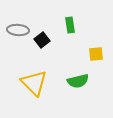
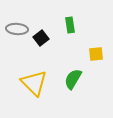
gray ellipse: moved 1 px left, 1 px up
black square: moved 1 px left, 2 px up
green semicircle: moved 5 px left, 2 px up; rotated 135 degrees clockwise
